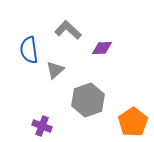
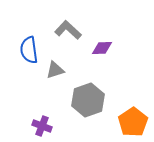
gray triangle: rotated 24 degrees clockwise
